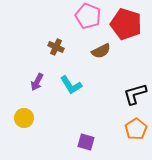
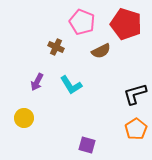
pink pentagon: moved 6 px left, 6 px down
purple square: moved 1 px right, 3 px down
